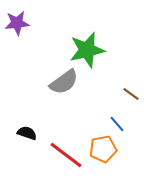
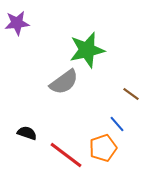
orange pentagon: moved 1 px up; rotated 8 degrees counterclockwise
